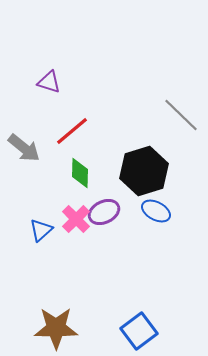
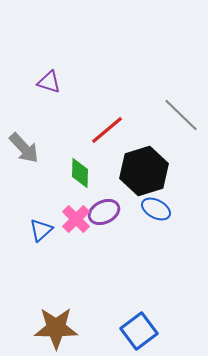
red line: moved 35 px right, 1 px up
gray arrow: rotated 8 degrees clockwise
blue ellipse: moved 2 px up
